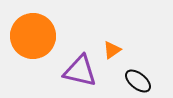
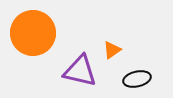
orange circle: moved 3 px up
black ellipse: moved 1 px left, 2 px up; rotated 52 degrees counterclockwise
